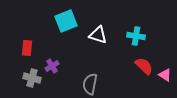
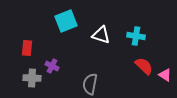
white triangle: moved 3 px right
purple cross: rotated 32 degrees counterclockwise
gray cross: rotated 12 degrees counterclockwise
